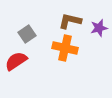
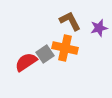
brown L-shape: rotated 50 degrees clockwise
gray square: moved 18 px right, 20 px down
red semicircle: moved 10 px right, 1 px down
